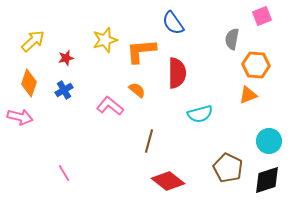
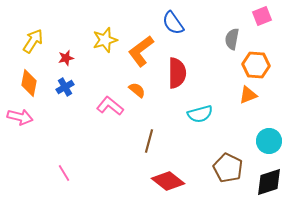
yellow arrow: rotated 15 degrees counterclockwise
orange L-shape: rotated 32 degrees counterclockwise
orange diamond: rotated 8 degrees counterclockwise
blue cross: moved 1 px right, 3 px up
black diamond: moved 2 px right, 2 px down
